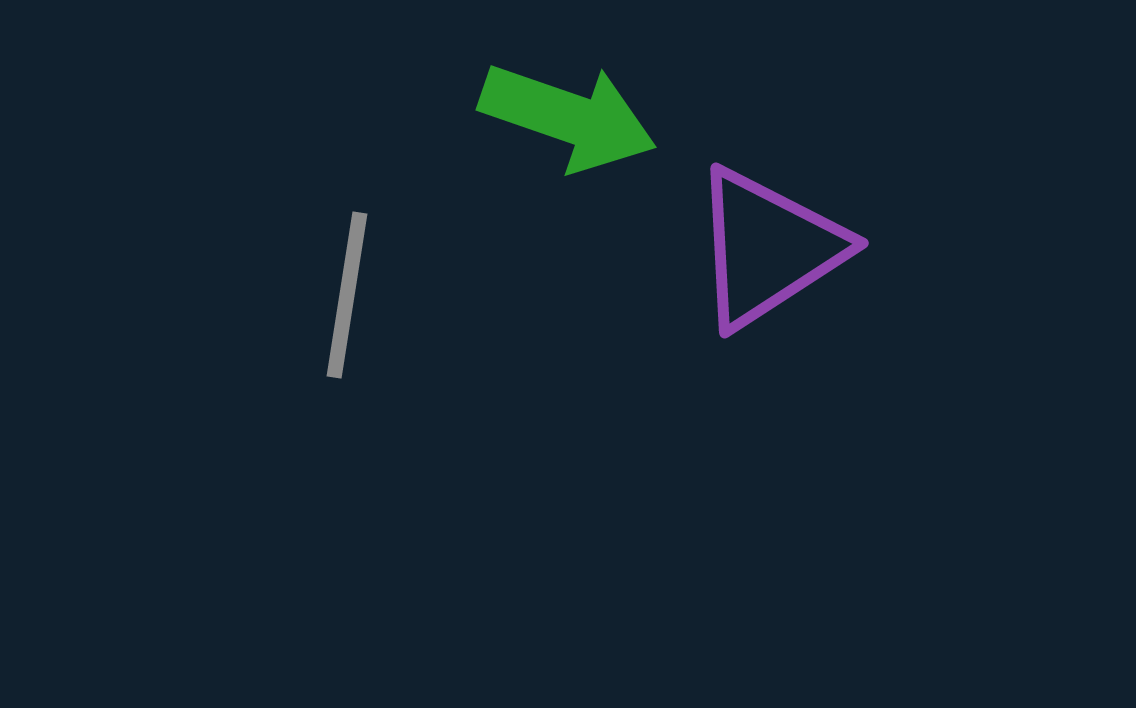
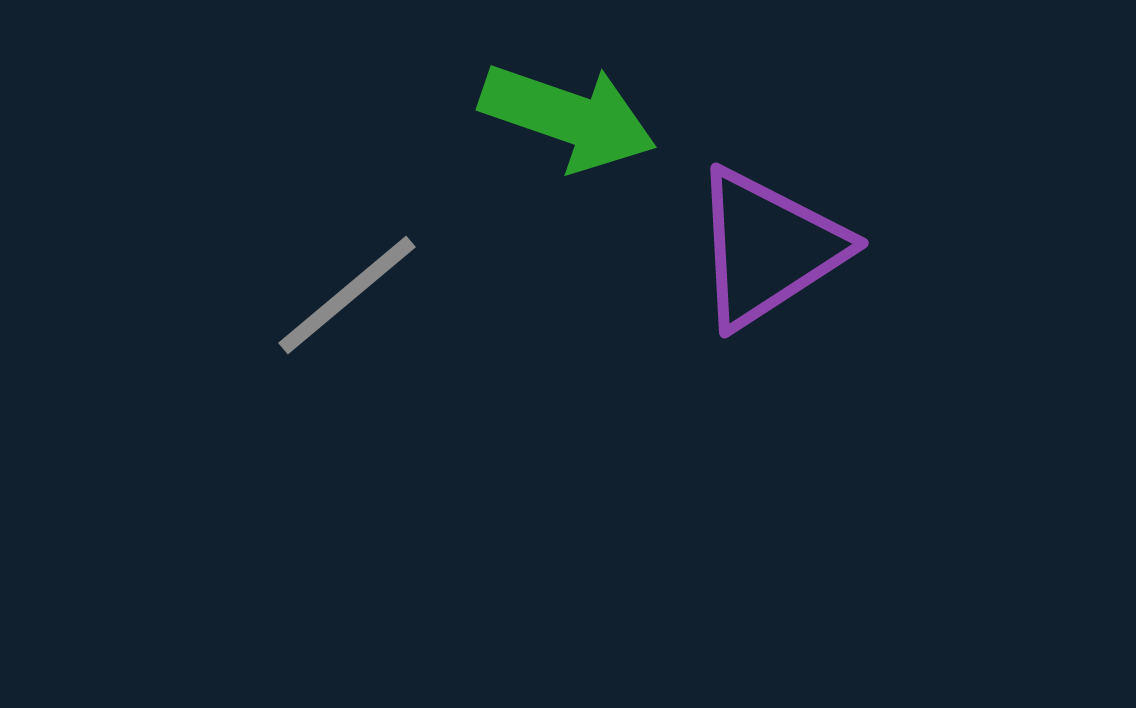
gray line: rotated 41 degrees clockwise
